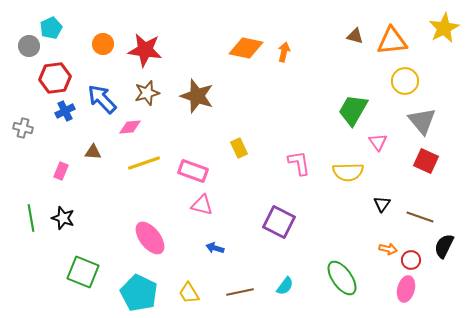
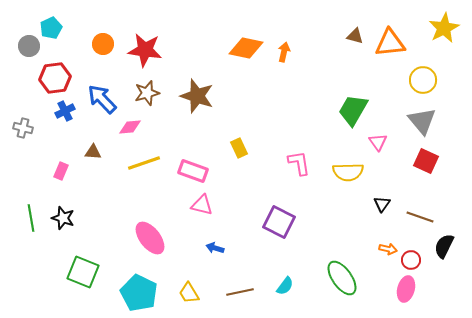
orange triangle at (392, 41): moved 2 px left, 2 px down
yellow circle at (405, 81): moved 18 px right, 1 px up
